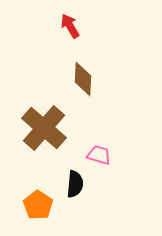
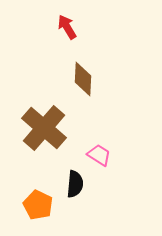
red arrow: moved 3 px left, 1 px down
pink trapezoid: rotated 15 degrees clockwise
orange pentagon: rotated 8 degrees counterclockwise
